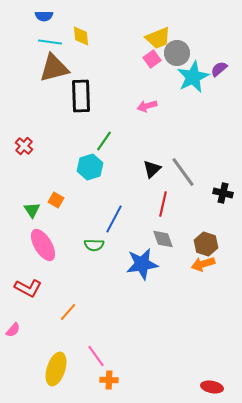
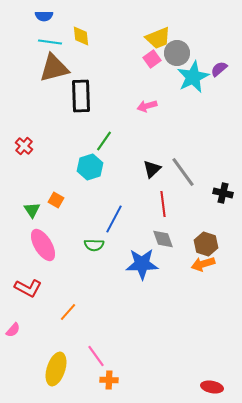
red line: rotated 20 degrees counterclockwise
blue star: rotated 8 degrees clockwise
